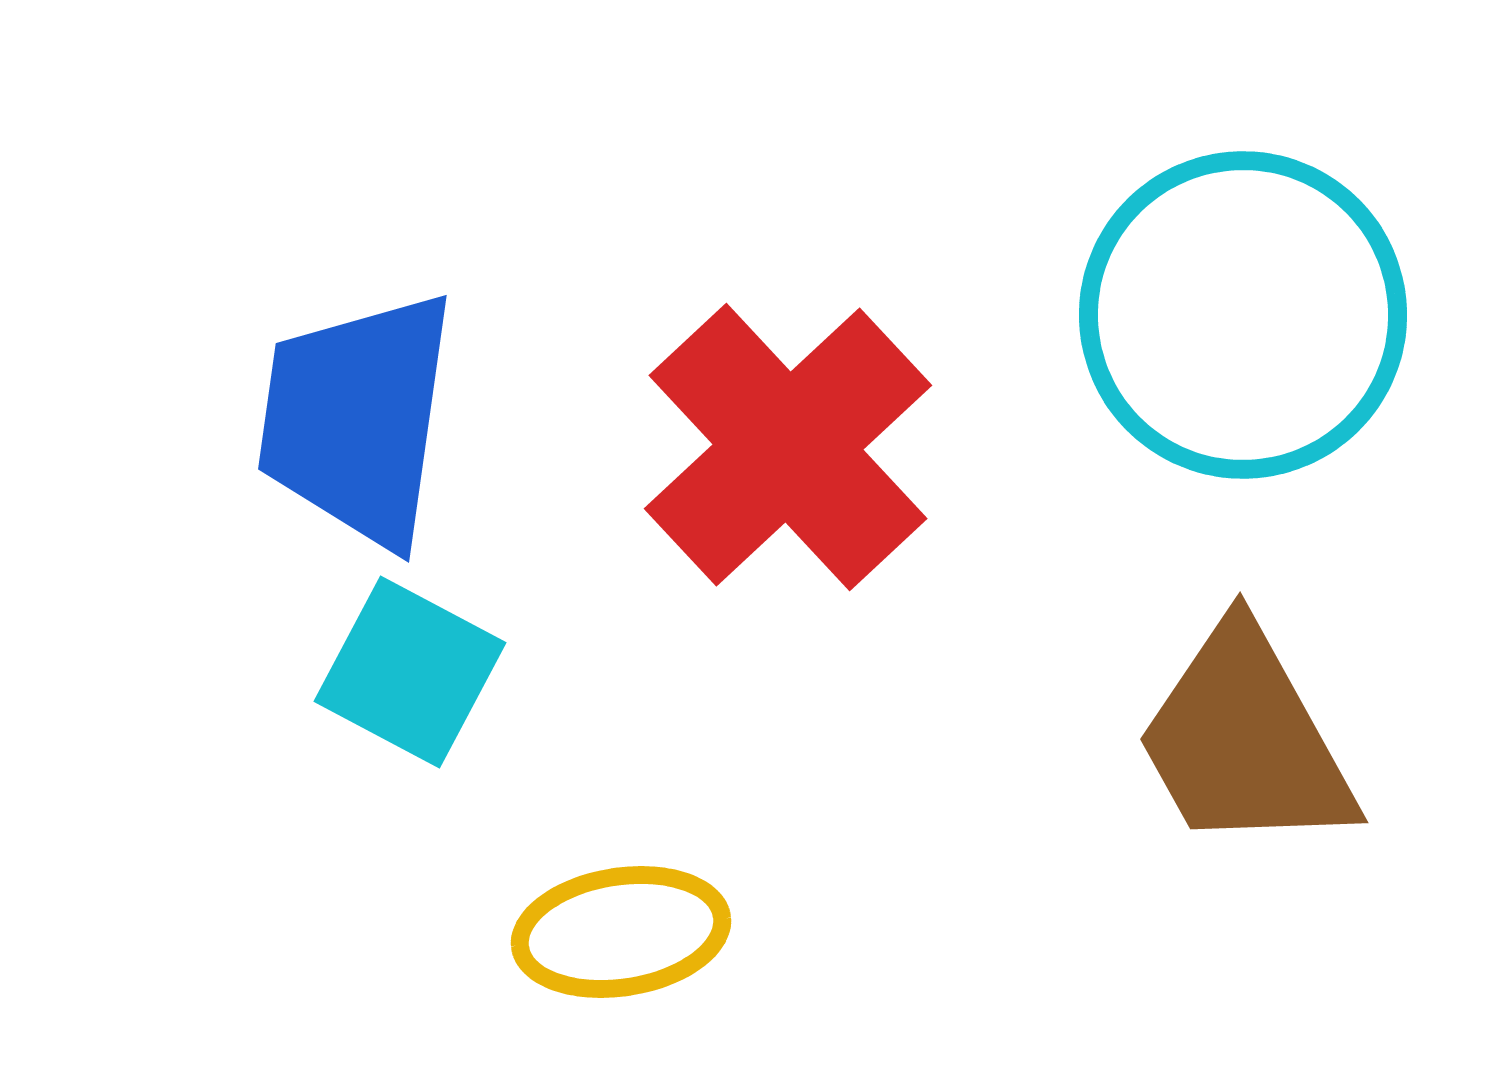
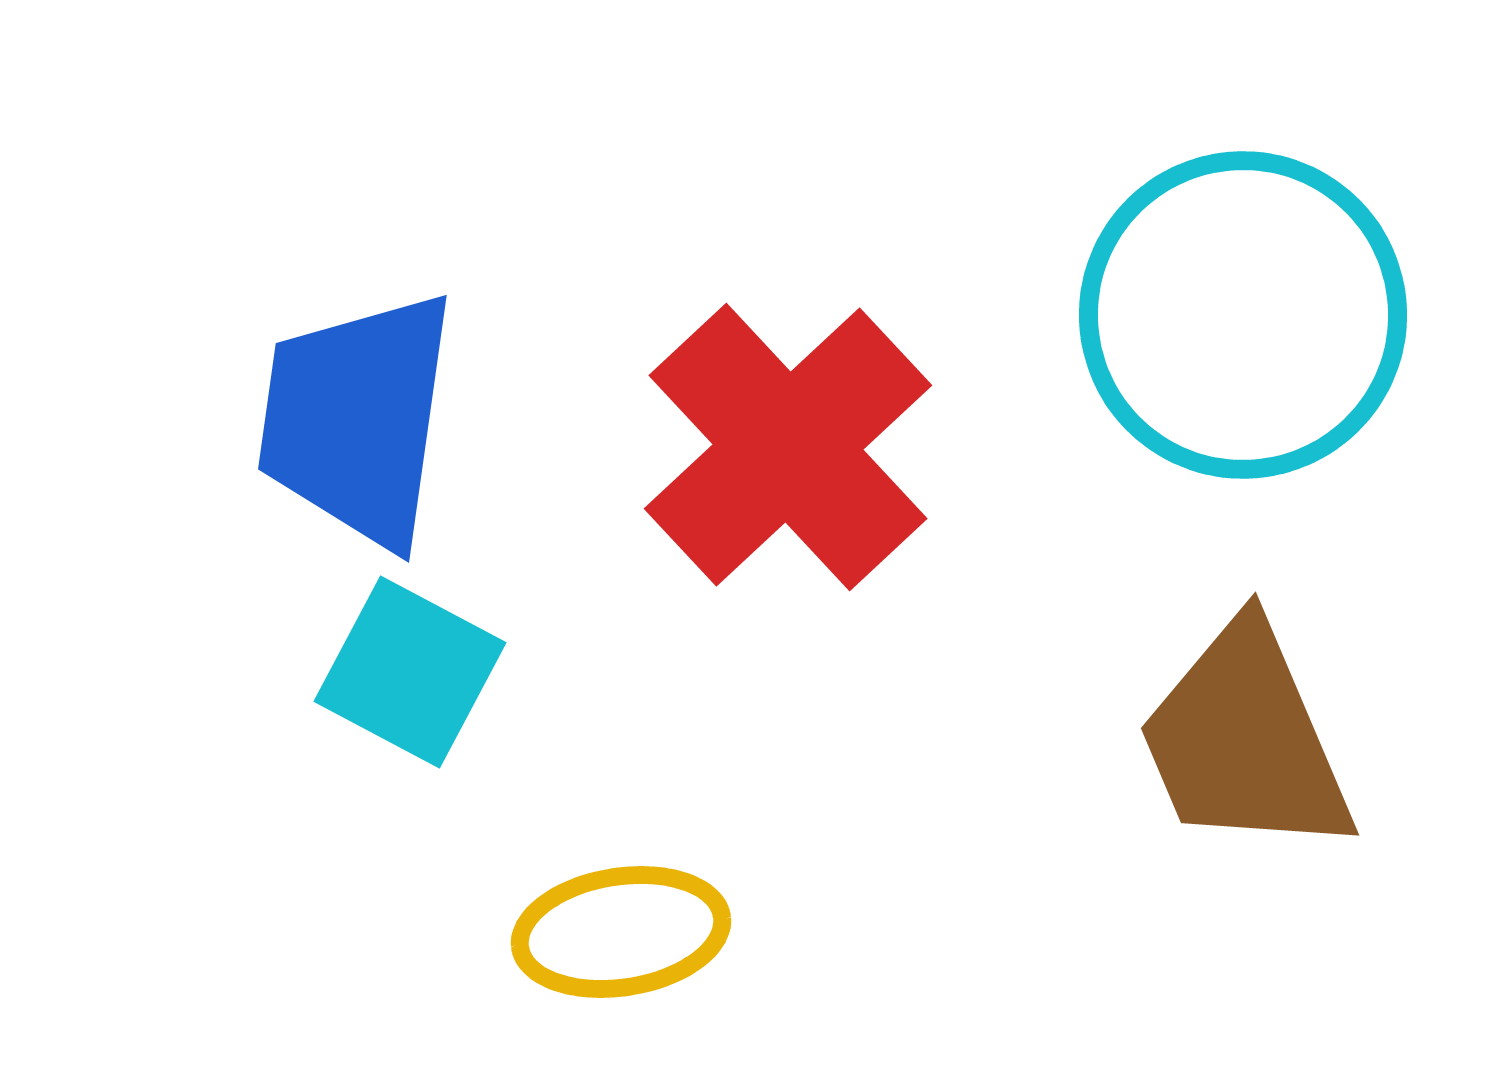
brown trapezoid: rotated 6 degrees clockwise
